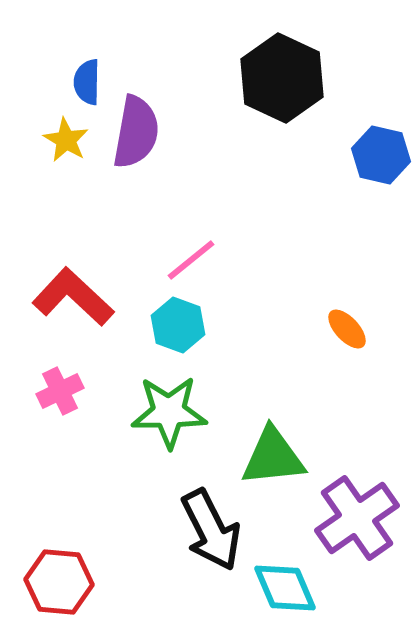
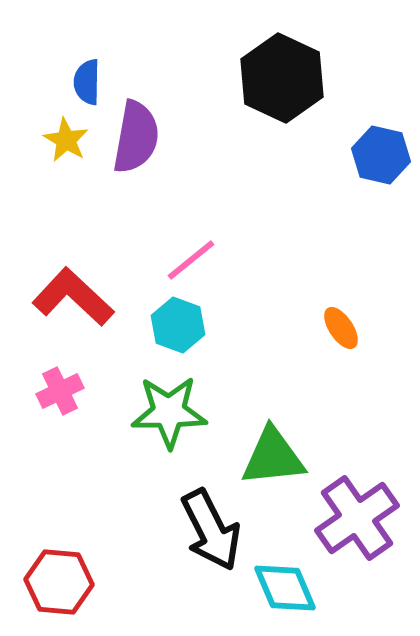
purple semicircle: moved 5 px down
orange ellipse: moved 6 px left, 1 px up; rotated 9 degrees clockwise
